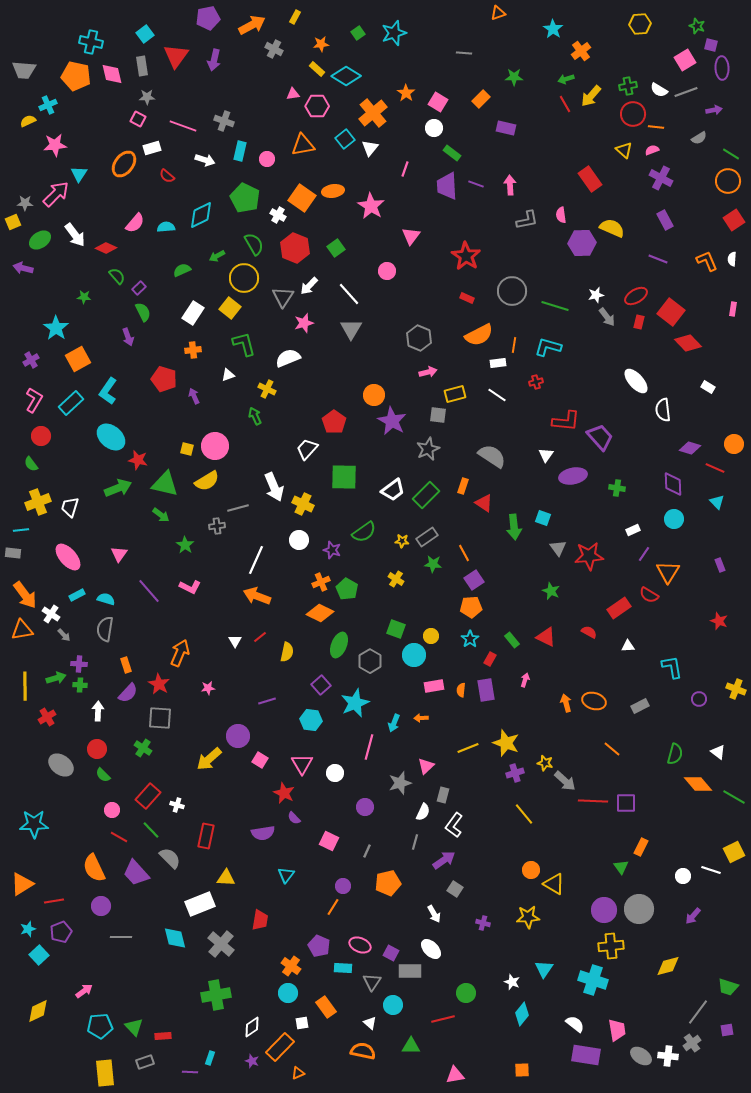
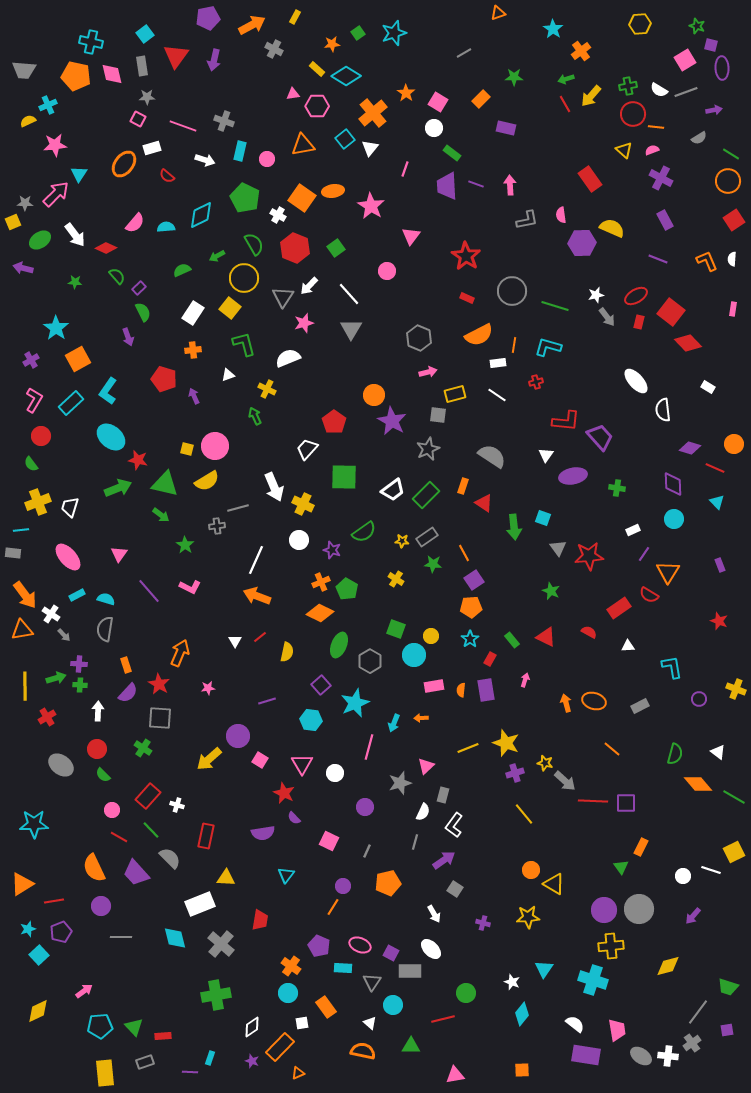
orange star at (321, 44): moved 11 px right
gray line at (464, 53): rotated 35 degrees counterclockwise
green star at (84, 297): moved 9 px left, 15 px up
